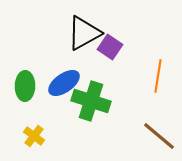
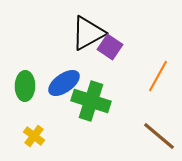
black triangle: moved 4 px right
orange line: rotated 20 degrees clockwise
